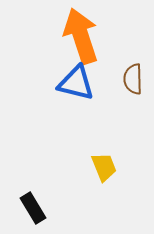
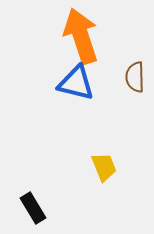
brown semicircle: moved 2 px right, 2 px up
